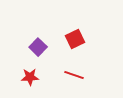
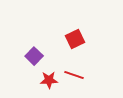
purple square: moved 4 px left, 9 px down
red star: moved 19 px right, 3 px down
